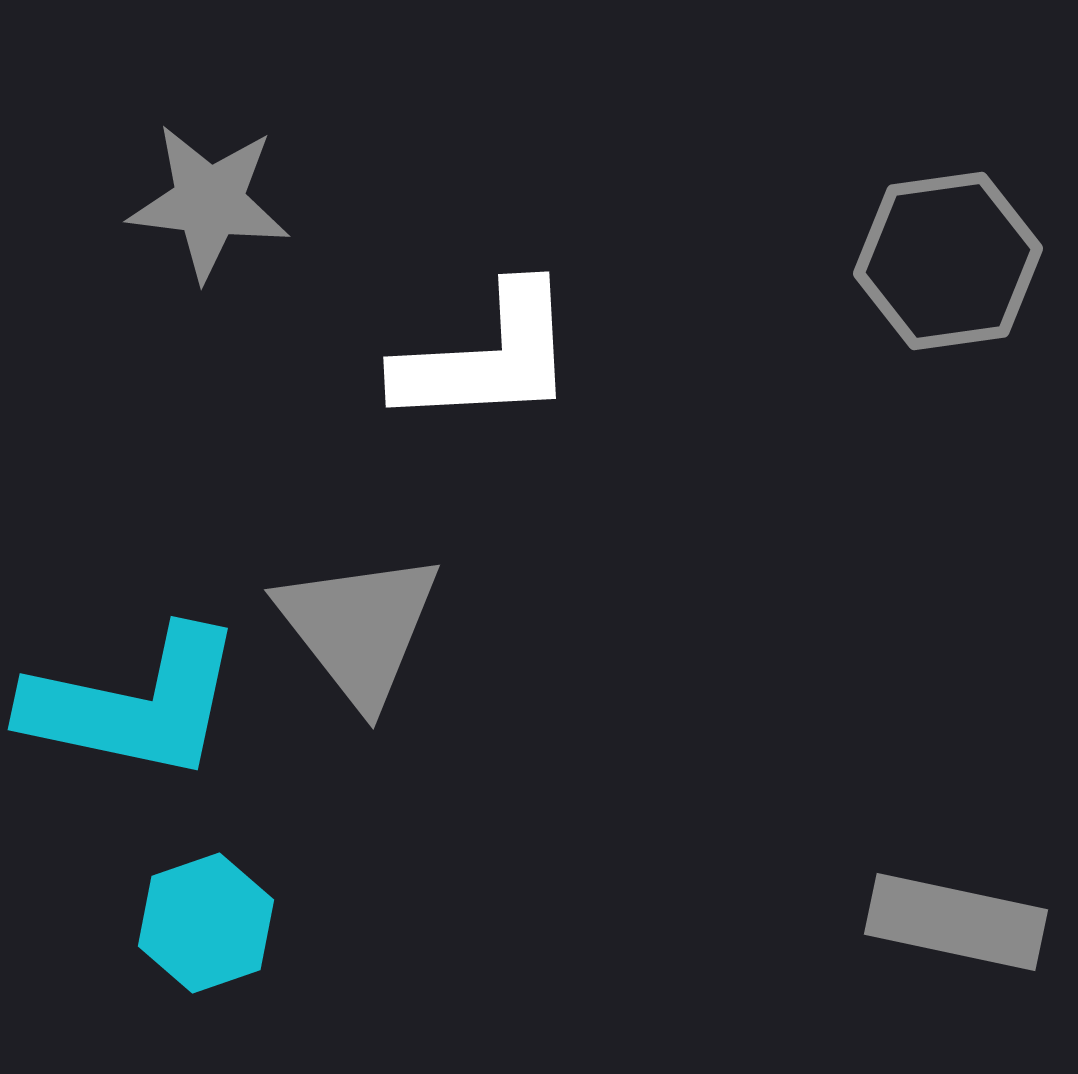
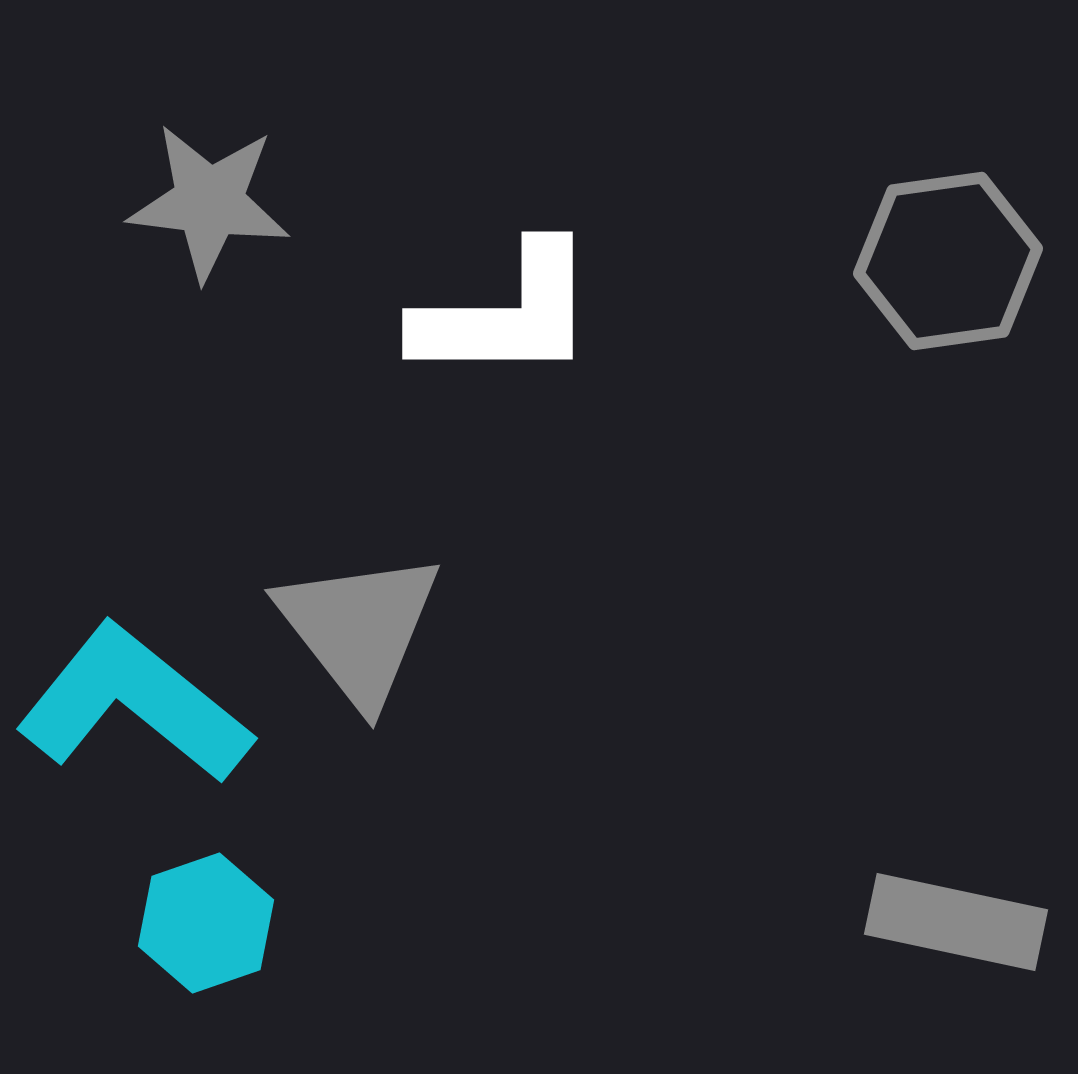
white L-shape: moved 19 px right, 43 px up; rotated 3 degrees clockwise
cyan L-shape: rotated 153 degrees counterclockwise
